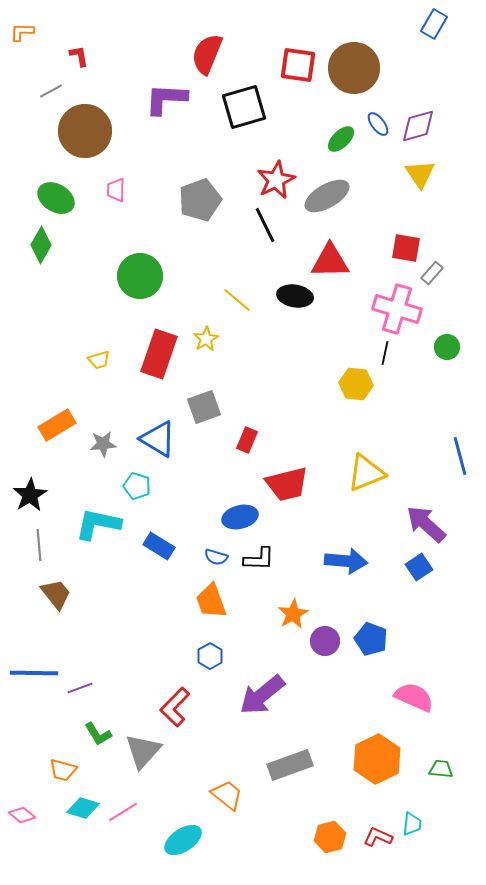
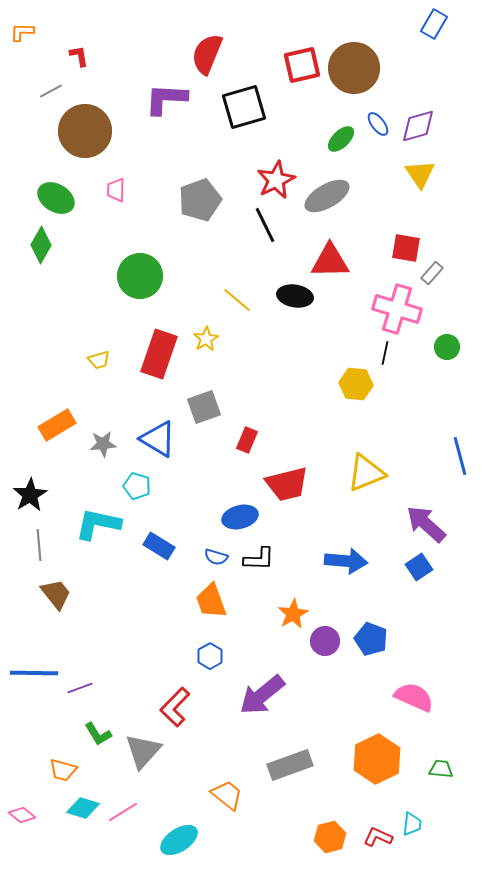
red square at (298, 65): moved 4 px right; rotated 21 degrees counterclockwise
cyan ellipse at (183, 840): moved 4 px left
